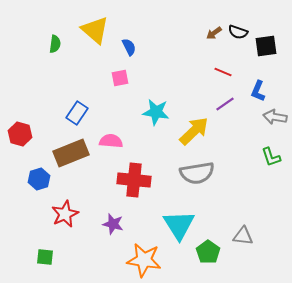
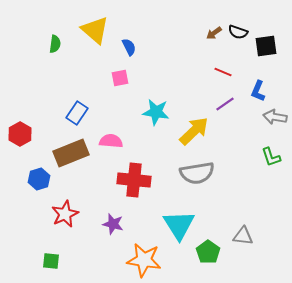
red hexagon: rotated 15 degrees clockwise
green square: moved 6 px right, 4 px down
